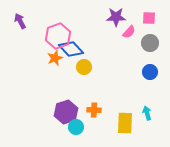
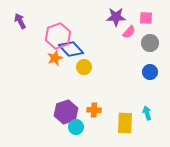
pink square: moved 3 px left
